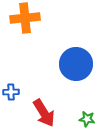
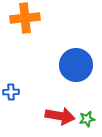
blue circle: moved 1 px down
red arrow: moved 16 px right, 3 px down; rotated 48 degrees counterclockwise
green star: rotated 21 degrees counterclockwise
